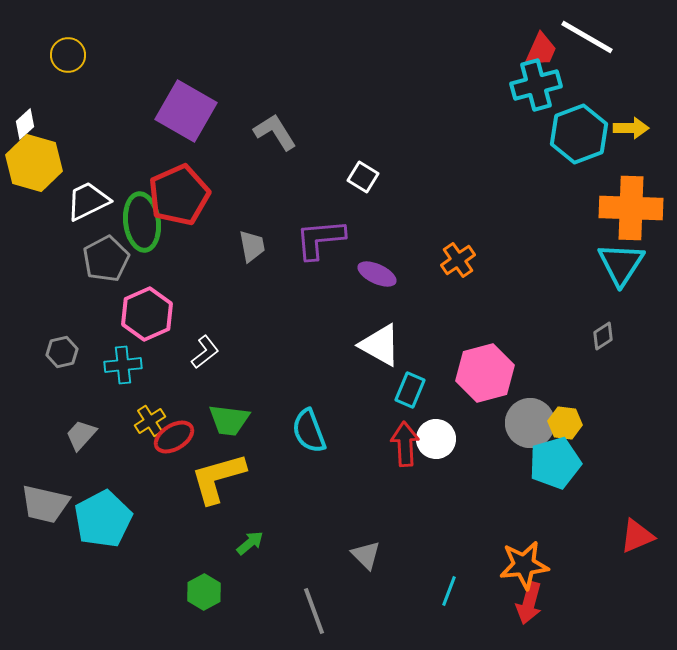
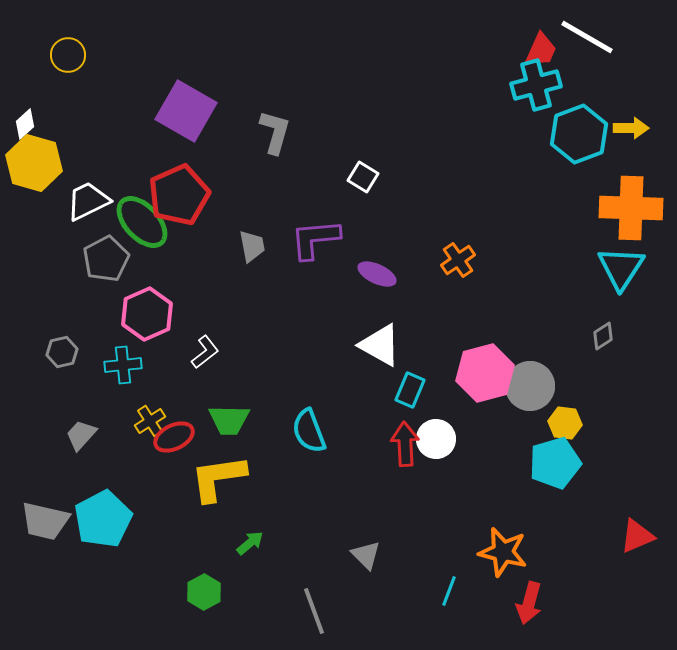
gray L-shape at (275, 132): rotated 48 degrees clockwise
green ellipse at (142, 222): rotated 36 degrees counterclockwise
purple L-shape at (320, 239): moved 5 px left
cyan triangle at (621, 264): moved 4 px down
green trapezoid at (229, 420): rotated 6 degrees counterclockwise
gray circle at (530, 423): moved 37 px up
red ellipse at (174, 437): rotated 6 degrees clockwise
yellow L-shape at (218, 478): rotated 8 degrees clockwise
gray trapezoid at (45, 504): moved 17 px down
orange star at (524, 565): moved 21 px left, 13 px up; rotated 21 degrees clockwise
